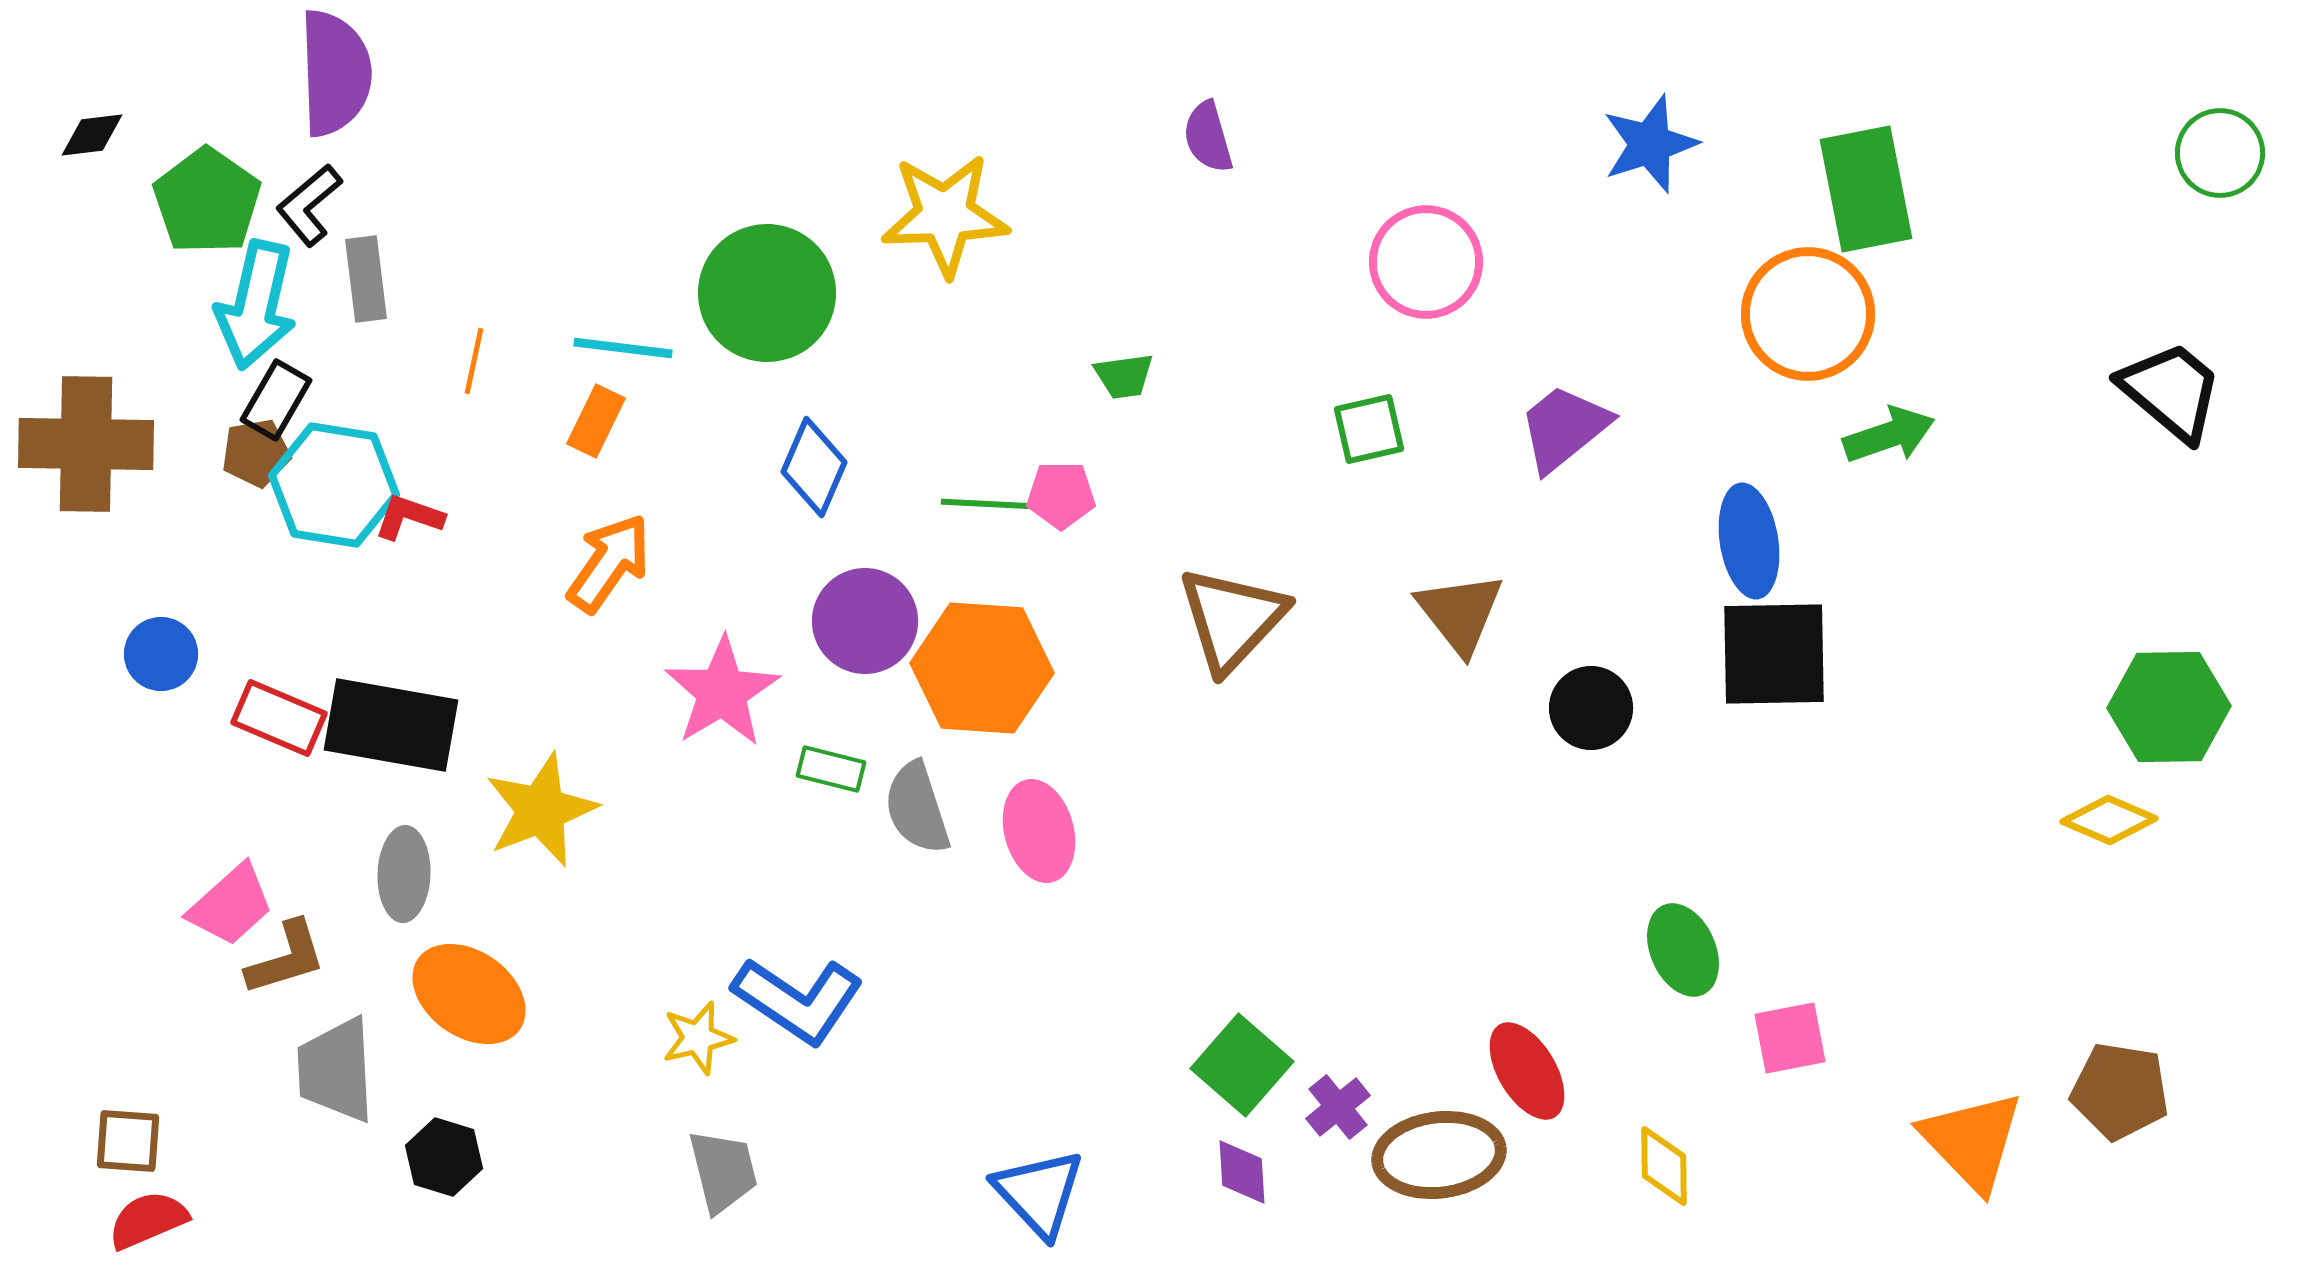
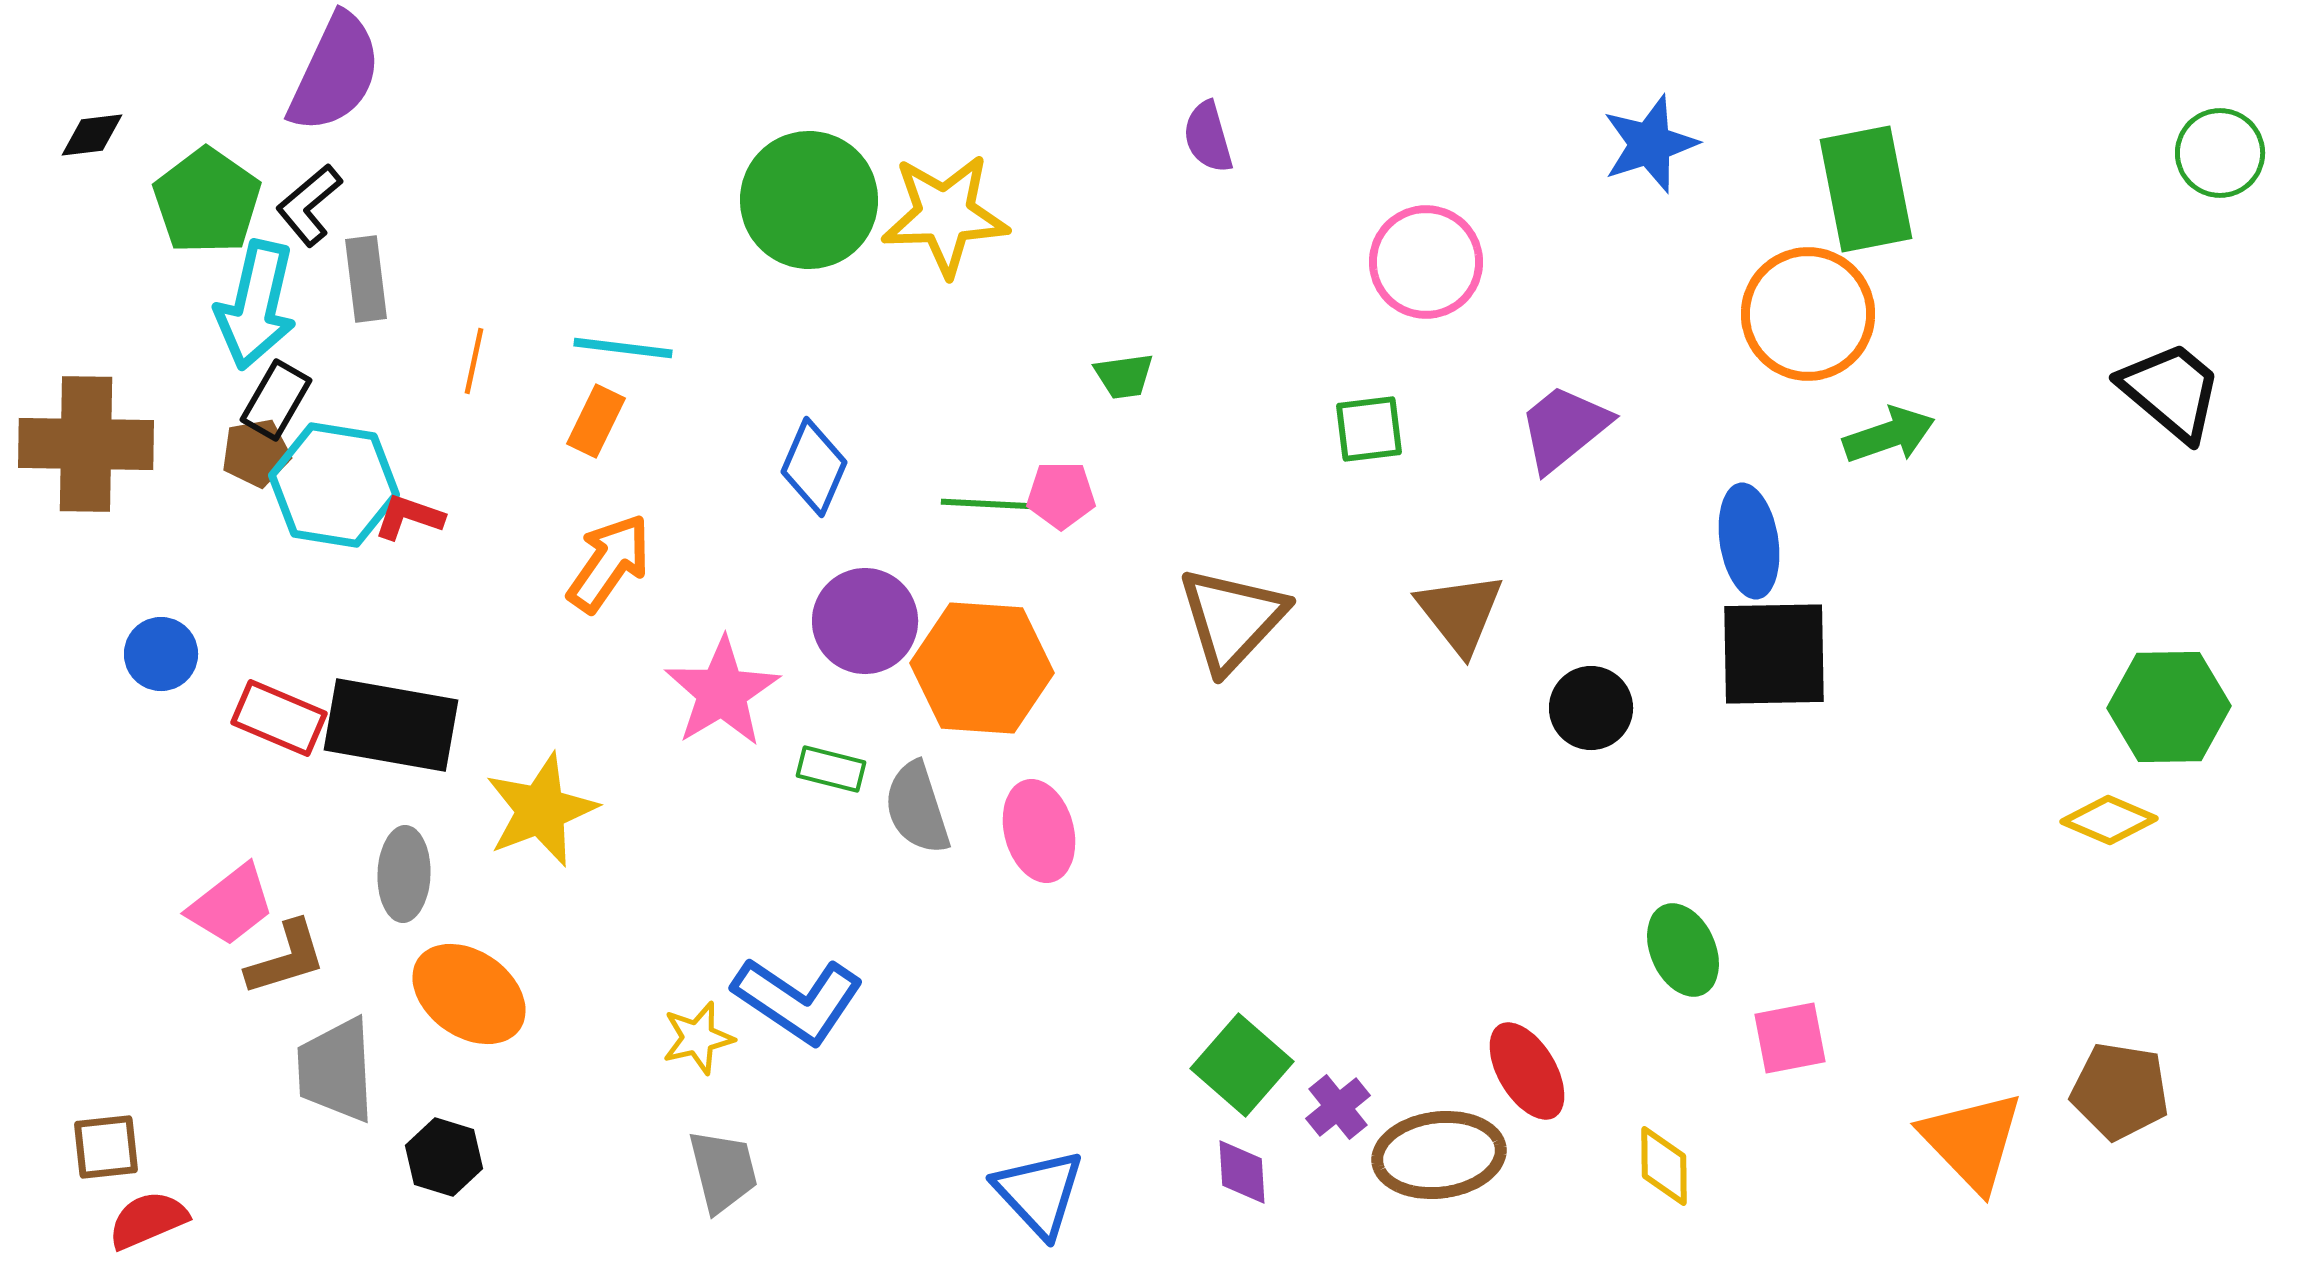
purple semicircle at (335, 73): rotated 27 degrees clockwise
green circle at (767, 293): moved 42 px right, 93 px up
green square at (1369, 429): rotated 6 degrees clockwise
pink trapezoid at (231, 905): rotated 4 degrees clockwise
brown square at (128, 1141): moved 22 px left, 6 px down; rotated 10 degrees counterclockwise
